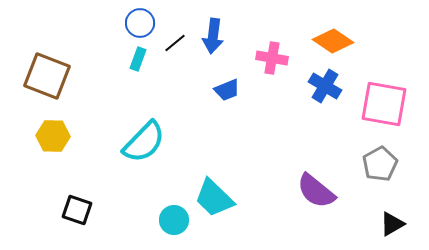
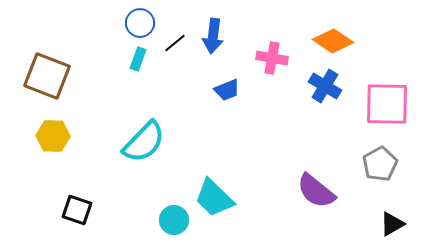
pink square: moved 3 px right; rotated 9 degrees counterclockwise
